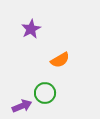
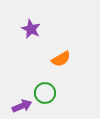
purple star: rotated 18 degrees counterclockwise
orange semicircle: moved 1 px right, 1 px up
